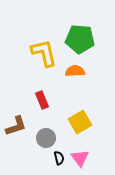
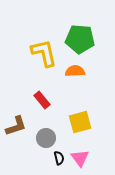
red rectangle: rotated 18 degrees counterclockwise
yellow square: rotated 15 degrees clockwise
